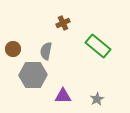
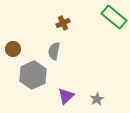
green rectangle: moved 16 px right, 29 px up
gray semicircle: moved 8 px right
gray hexagon: rotated 24 degrees counterclockwise
purple triangle: moved 3 px right; rotated 42 degrees counterclockwise
